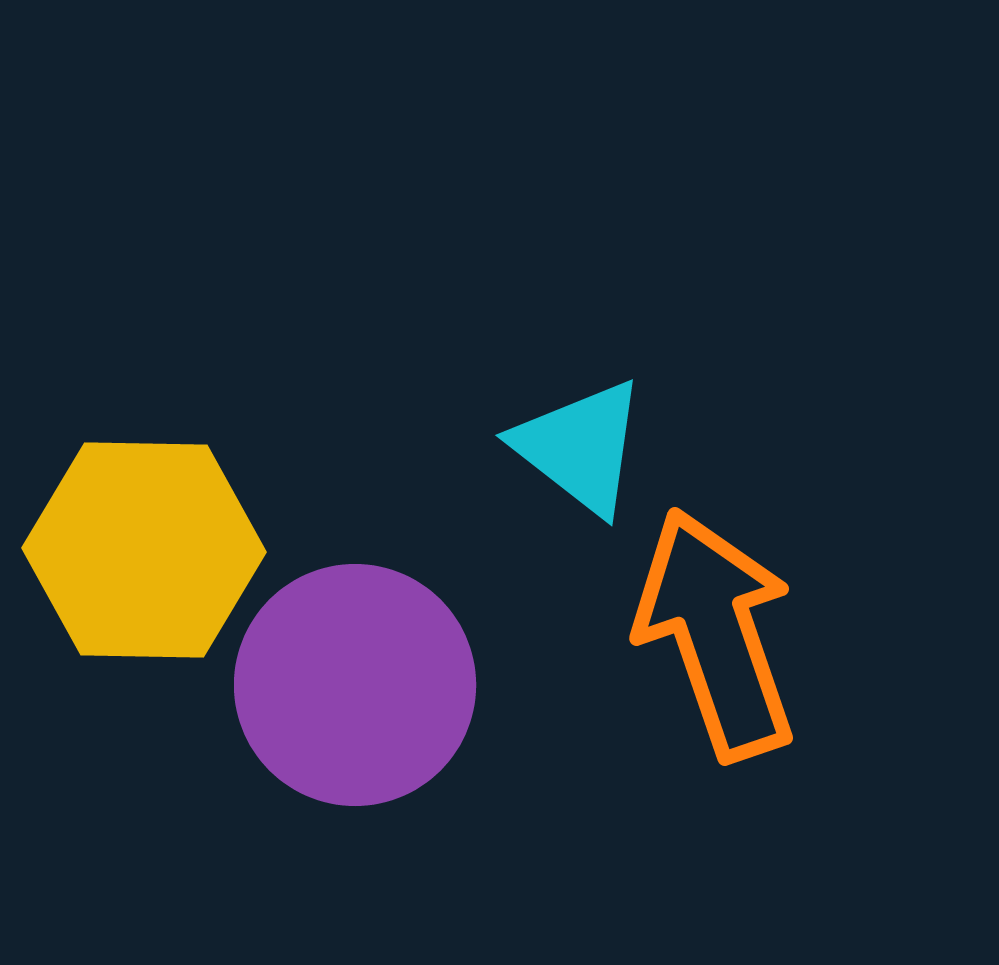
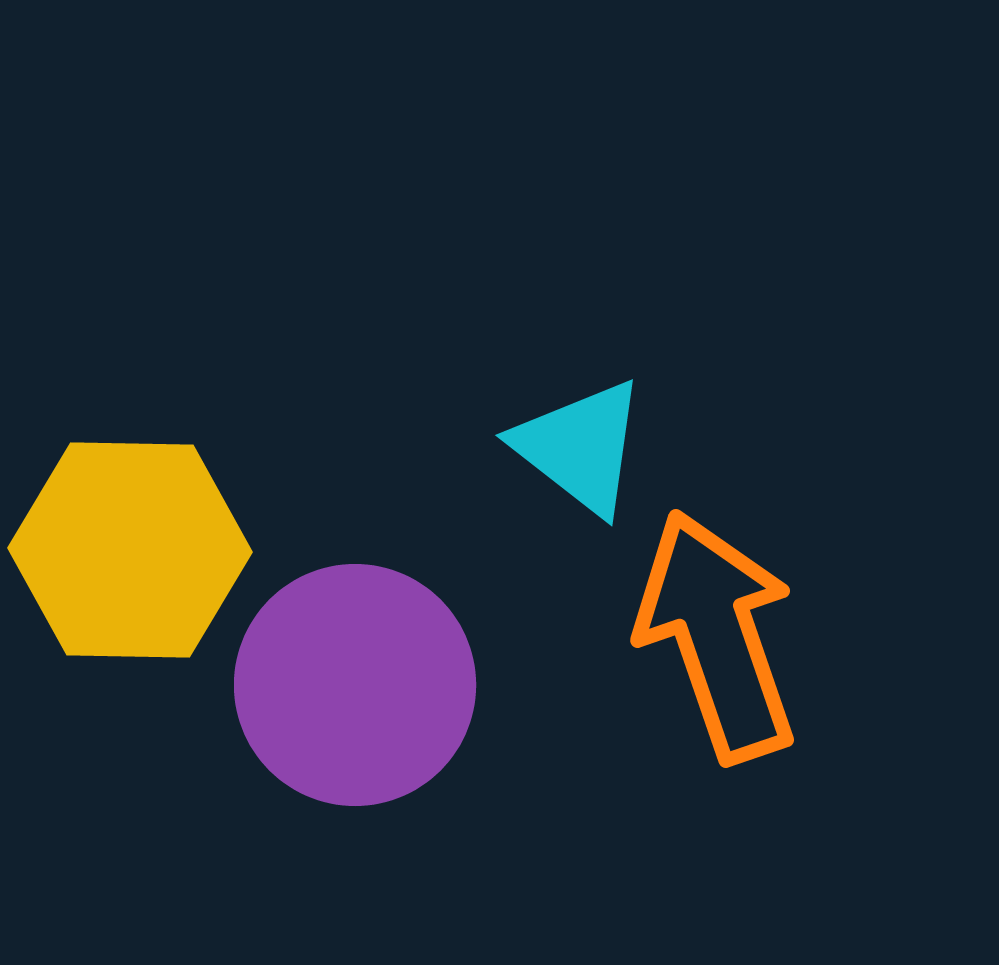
yellow hexagon: moved 14 px left
orange arrow: moved 1 px right, 2 px down
